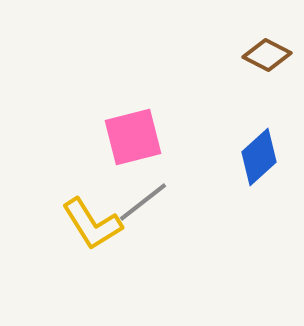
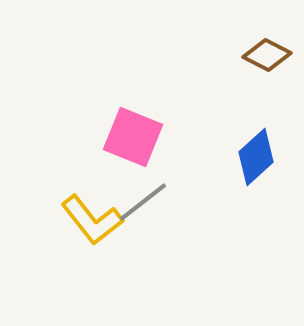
pink square: rotated 36 degrees clockwise
blue diamond: moved 3 px left
yellow L-shape: moved 4 px up; rotated 6 degrees counterclockwise
